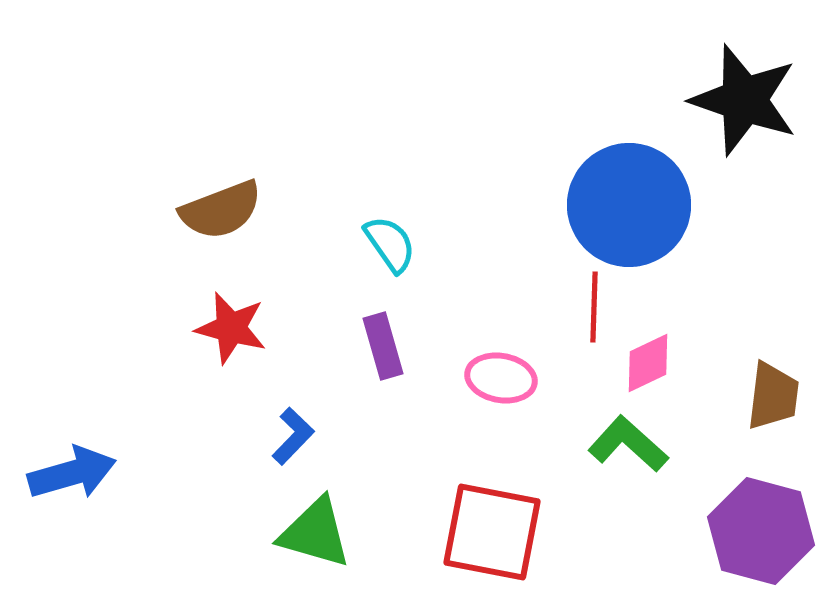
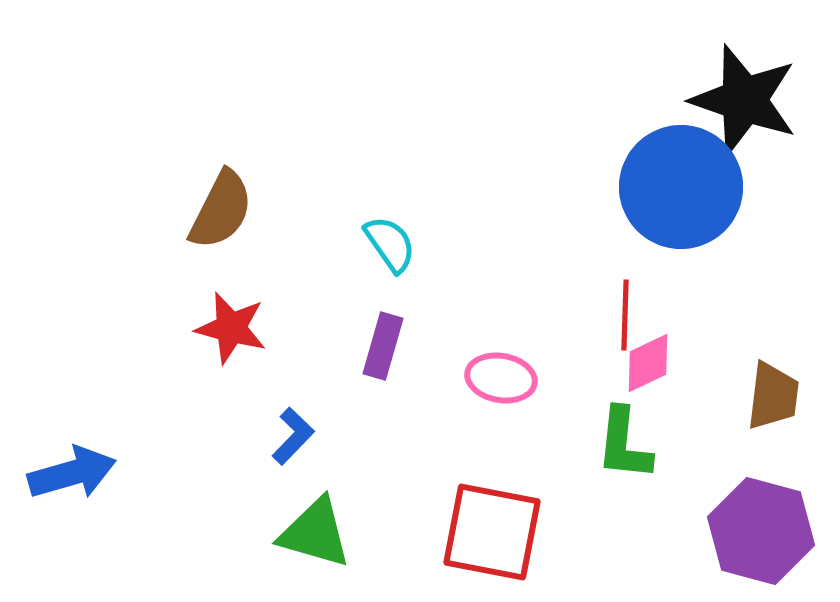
blue circle: moved 52 px right, 18 px up
brown semicircle: rotated 42 degrees counterclockwise
red line: moved 31 px right, 8 px down
purple rectangle: rotated 32 degrees clockwise
green L-shape: moved 4 px left; rotated 126 degrees counterclockwise
